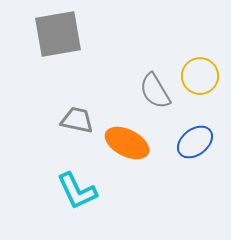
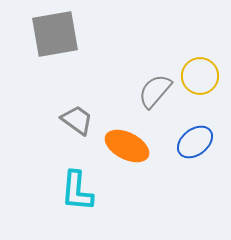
gray square: moved 3 px left
gray semicircle: rotated 72 degrees clockwise
gray trapezoid: rotated 24 degrees clockwise
orange ellipse: moved 3 px down
cyan L-shape: rotated 30 degrees clockwise
